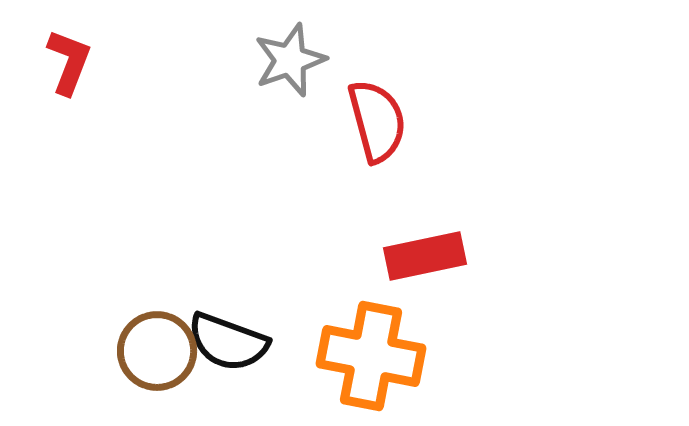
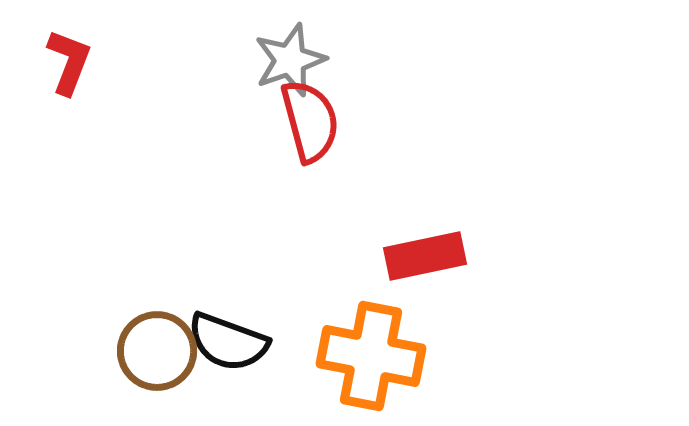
red semicircle: moved 67 px left
